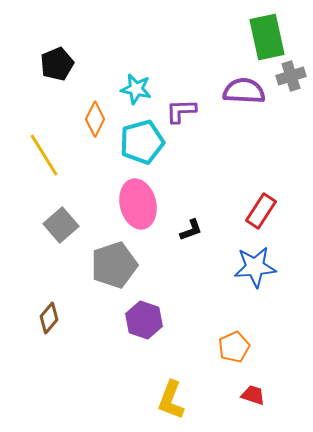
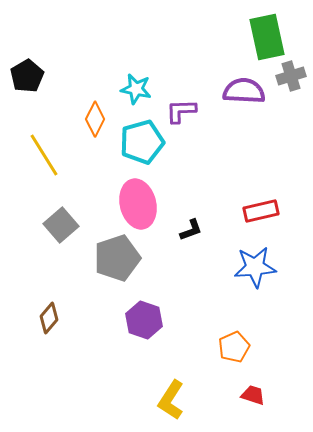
black pentagon: moved 30 px left, 12 px down; rotated 8 degrees counterclockwise
red rectangle: rotated 44 degrees clockwise
gray pentagon: moved 3 px right, 7 px up
yellow L-shape: rotated 12 degrees clockwise
